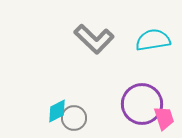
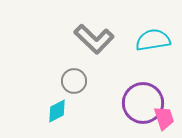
purple circle: moved 1 px right, 1 px up
gray circle: moved 37 px up
